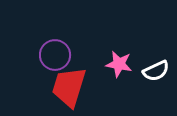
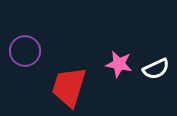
purple circle: moved 30 px left, 4 px up
white semicircle: moved 2 px up
